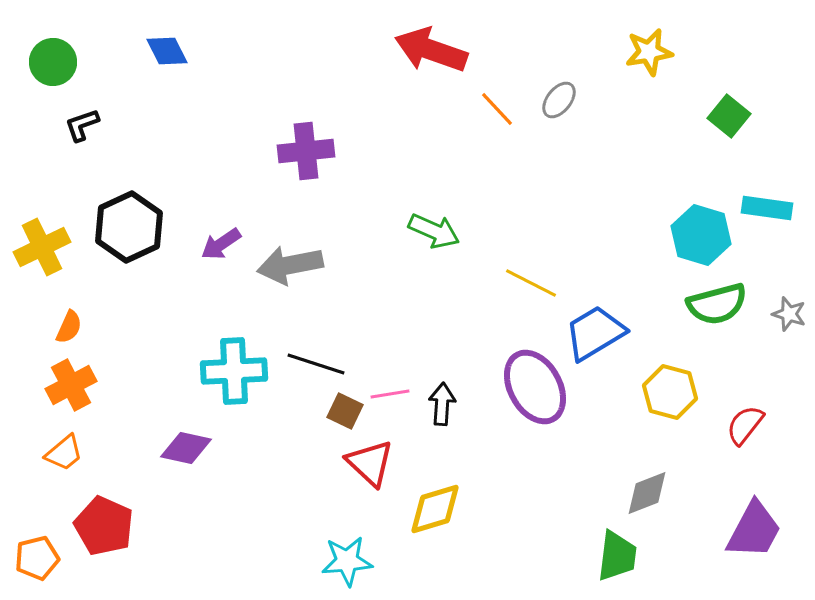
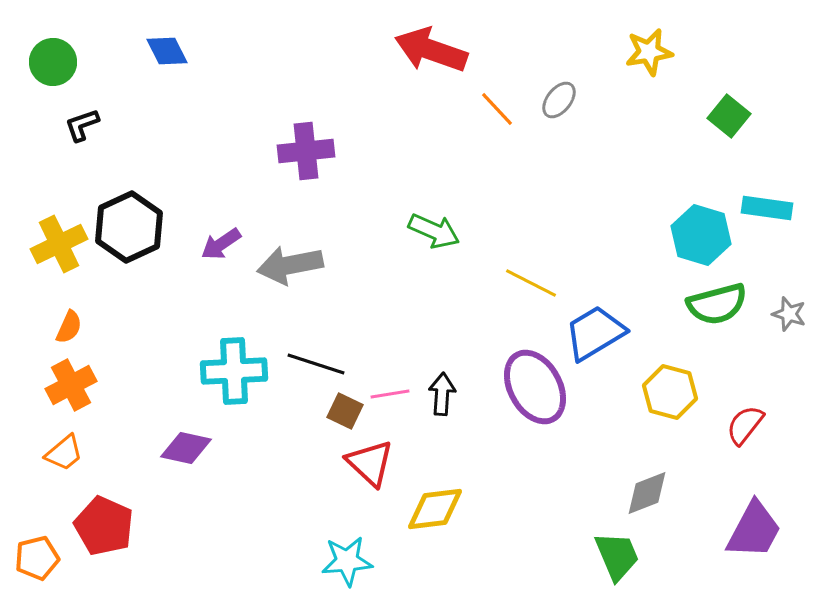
yellow cross: moved 17 px right, 3 px up
black arrow: moved 10 px up
yellow diamond: rotated 10 degrees clockwise
green trapezoid: rotated 30 degrees counterclockwise
